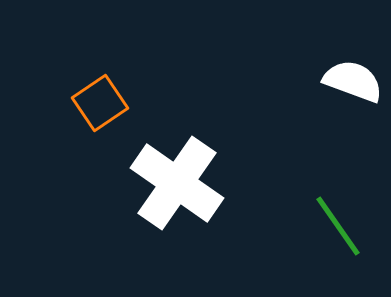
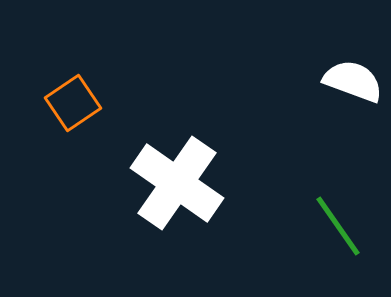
orange square: moved 27 px left
